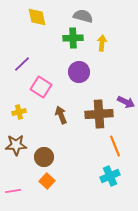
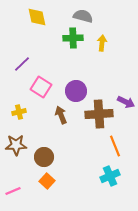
purple circle: moved 3 px left, 19 px down
pink line: rotated 14 degrees counterclockwise
